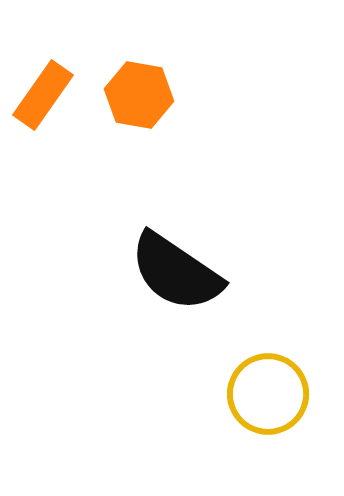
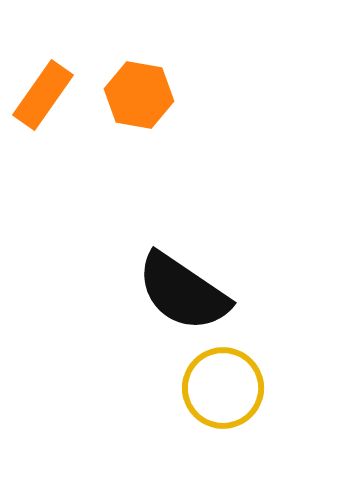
black semicircle: moved 7 px right, 20 px down
yellow circle: moved 45 px left, 6 px up
